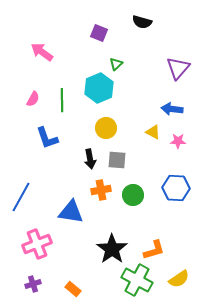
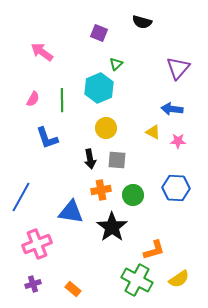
black star: moved 22 px up
